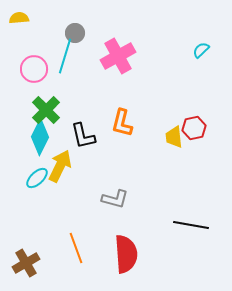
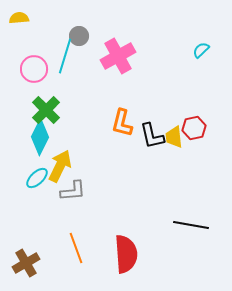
gray circle: moved 4 px right, 3 px down
black L-shape: moved 69 px right
gray L-shape: moved 42 px left, 8 px up; rotated 20 degrees counterclockwise
